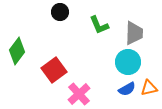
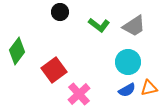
green L-shape: rotated 30 degrees counterclockwise
gray trapezoid: moved 7 px up; rotated 55 degrees clockwise
blue semicircle: moved 1 px down
